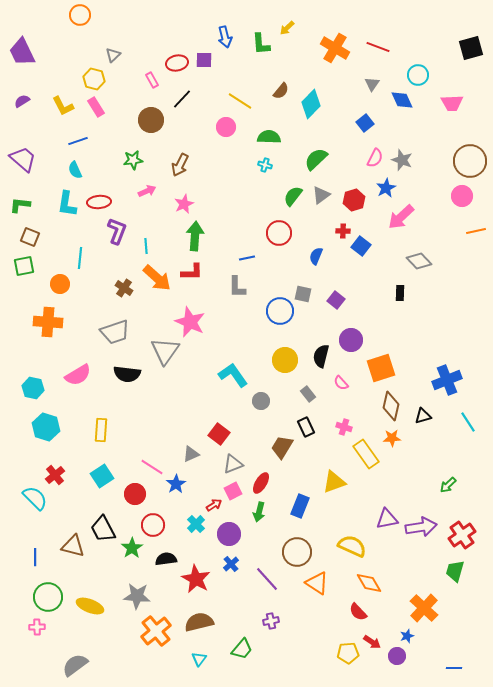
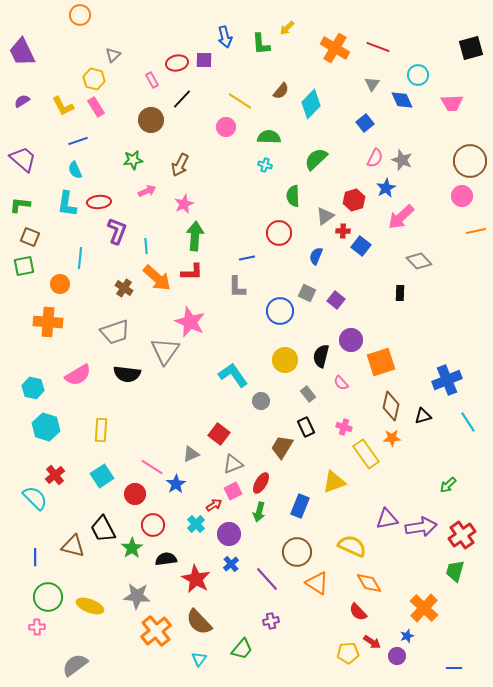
gray triangle at (321, 195): moved 4 px right, 21 px down
green semicircle at (293, 196): rotated 40 degrees counterclockwise
gray square at (303, 294): moved 4 px right, 1 px up; rotated 12 degrees clockwise
orange square at (381, 368): moved 6 px up
brown semicircle at (199, 622): rotated 120 degrees counterclockwise
